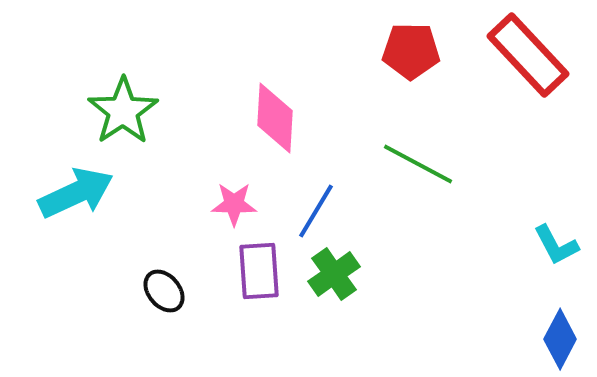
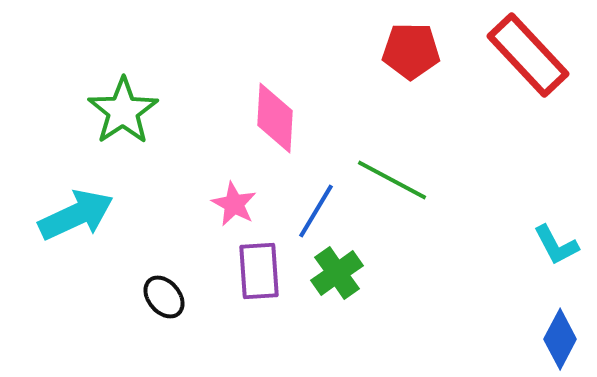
green line: moved 26 px left, 16 px down
cyan arrow: moved 22 px down
pink star: rotated 27 degrees clockwise
green cross: moved 3 px right, 1 px up
black ellipse: moved 6 px down
